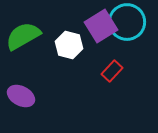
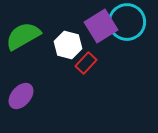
white hexagon: moved 1 px left
red rectangle: moved 26 px left, 8 px up
purple ellipse: rotated 76 degrees counterclockwise
